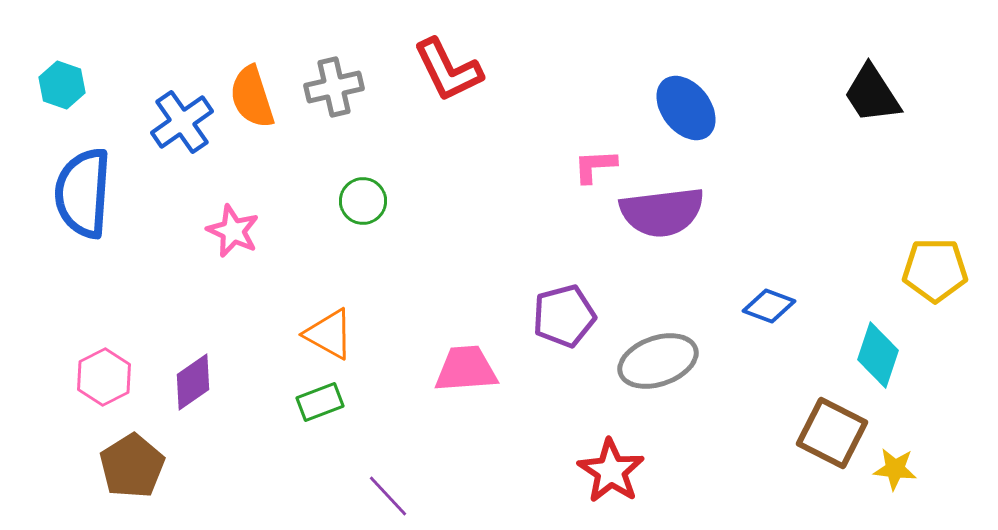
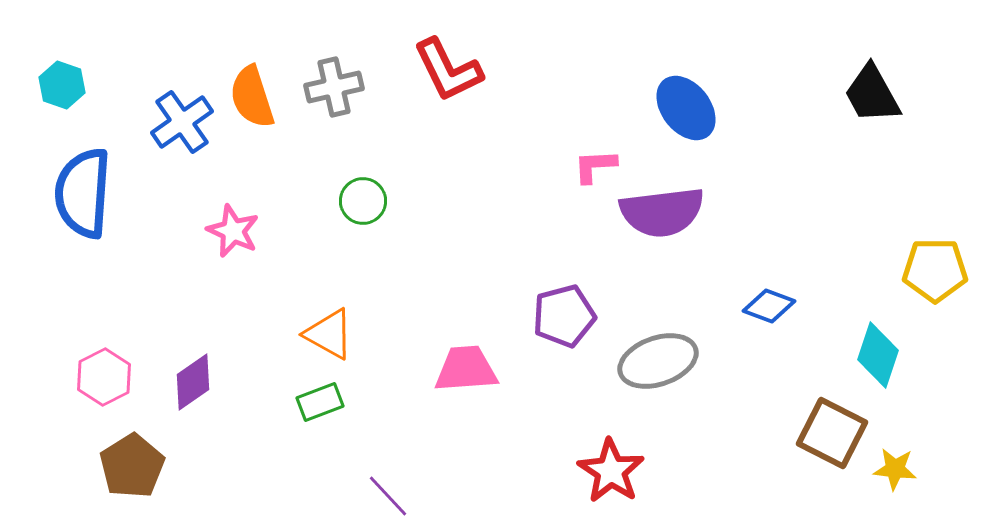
black trapezoid: rotated 4 degrees clockwise
